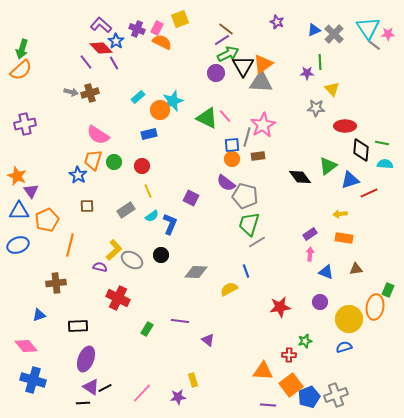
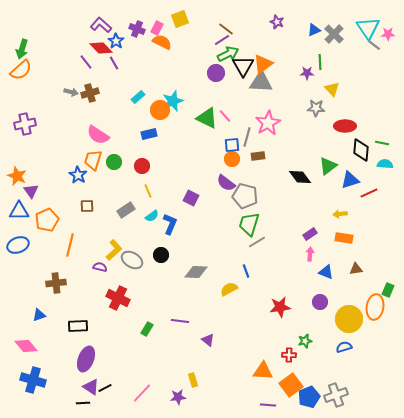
pink star at (263, 125): moved 5 px right, 2 px up
